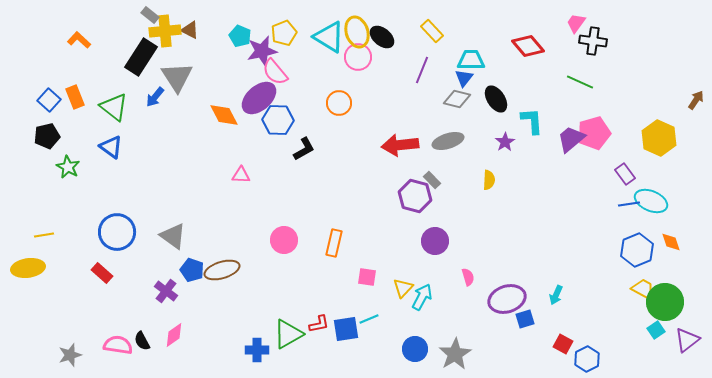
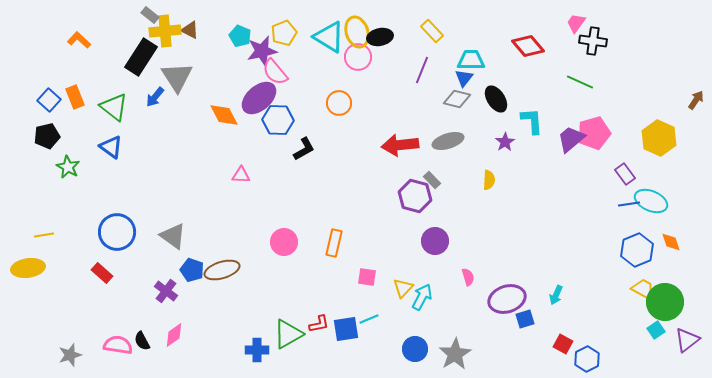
black ellipse at (382, 37): moved 2 px left; rotated 50 degrees counterclockwise
pink circle at (284, 240): moved 2 px down
